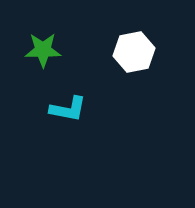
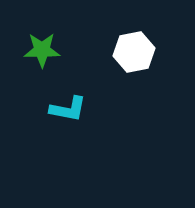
green star: moved 1 px left
